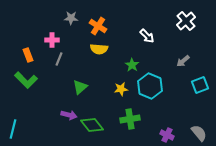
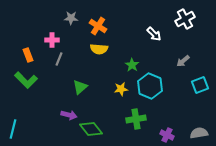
white cross: moved 1 px left, 2 px up; rotated 12 degrees clockwise
white arrow: moved 7 px right, 2 px up
green cross: moved 6 px right
green diamond: moved 1 px left, 4 px down
gray semicircle: rotated 60 degrees counterclockwise
